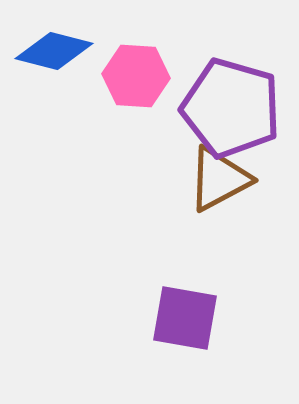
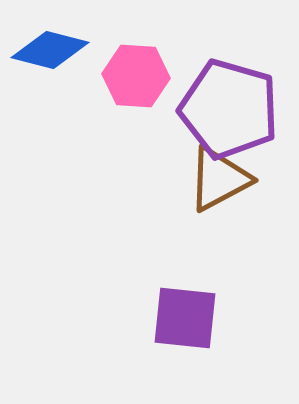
blue diamond: moved 4 px left, 1 px up
purple pentagon: moved 2 px left, 1 px down
purple square: rotated 4 degrees counterclockwise
